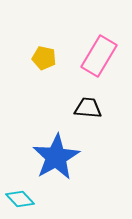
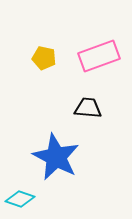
pink rectangle: rotated 39 degrees clockwise
blue star: rotated 15 degrees counterclockwise
cyan diamond: rotated 28 degrees counterclockwise
